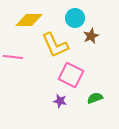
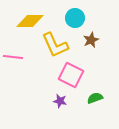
yellow diamond: moved 1 px right, 1 px down
brown star: moved 4 px down
